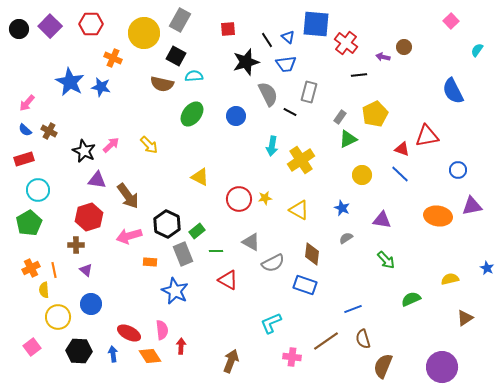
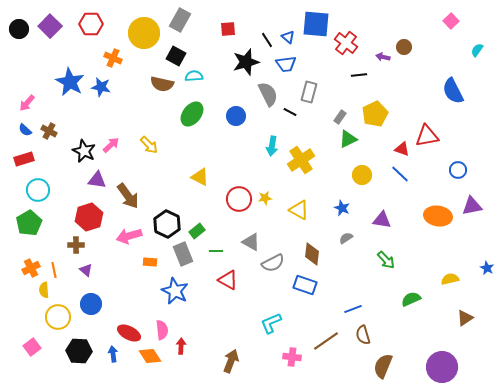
brown semicircle at (363, 339): moved 4 px up
